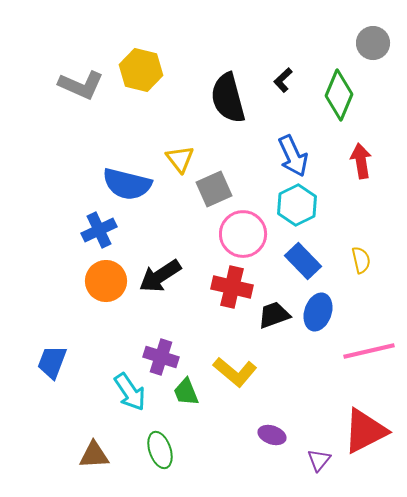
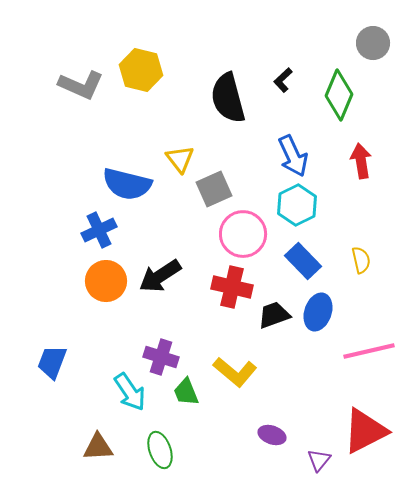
brown triangle: moved 4 px right, 8 px up
